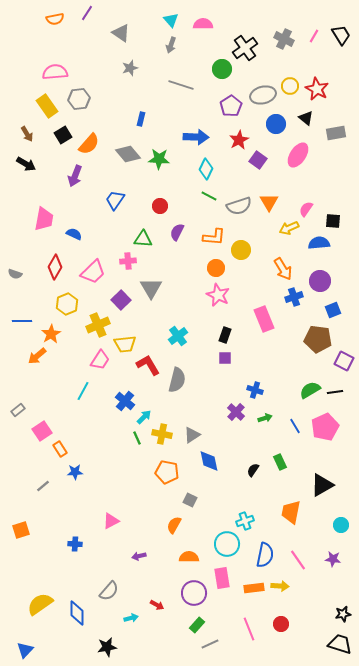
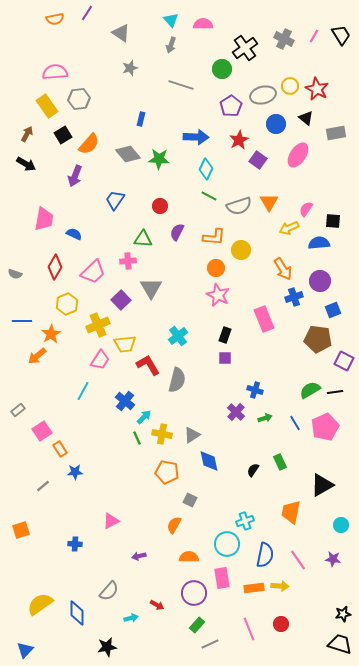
brown arrow at (27, 134): rotated 119 degrees counterclockwise
blue line at (295, 426): moved 3 px up
